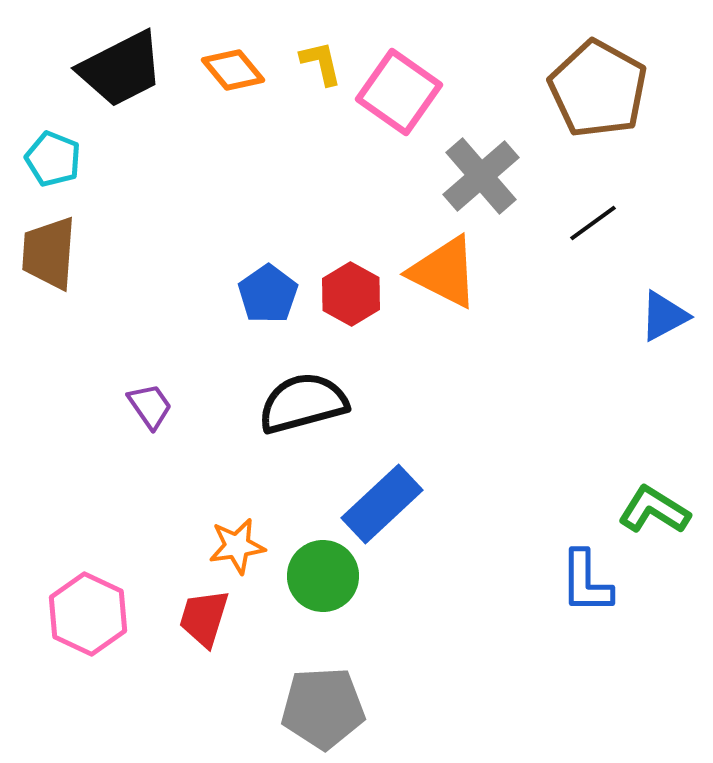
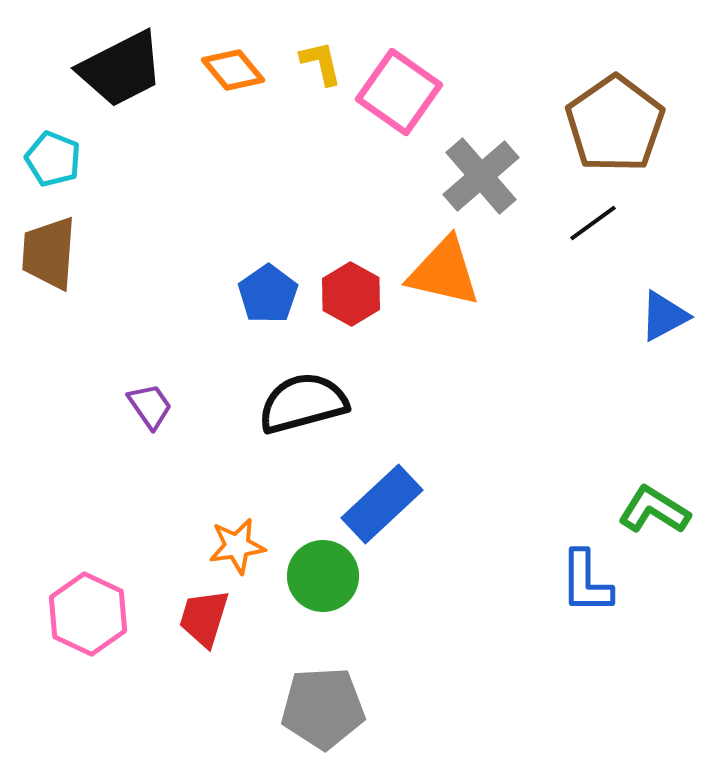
brown pentagon: moved 17 px right, 35 px down; rotated 8 degrees clockwise
orange triangle: rotated 14 degrees counterclockwise
